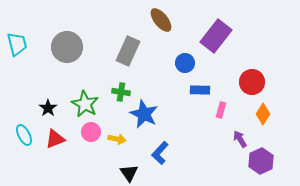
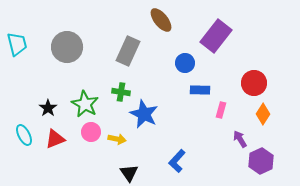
red circle: moved 2 px right, 1 px down
blue L-shape: moved 17 px right, 8 px down
